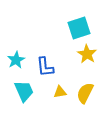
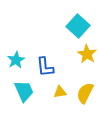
cyan square: moved 1 px left, 2 px up; rotated 30 degrees counterclockwise
